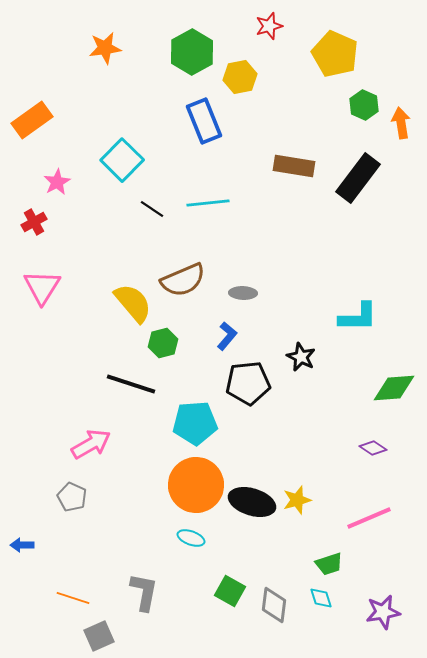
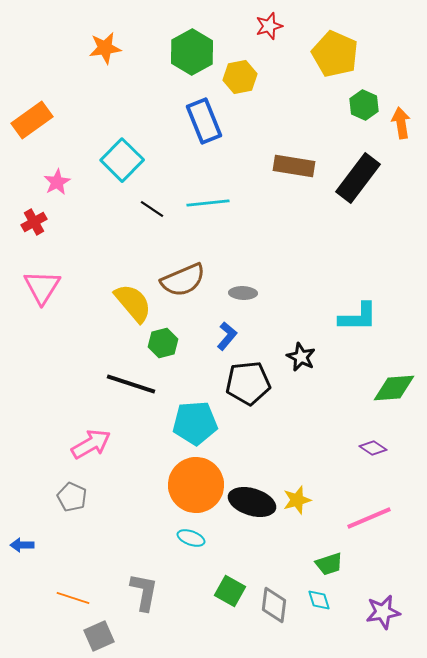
cyan diamond at (321, 598): moved 2 px left, 2 px down
